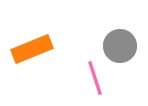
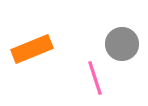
gray circle: moved 2 px right, 2 px up
